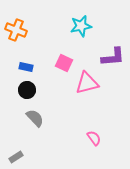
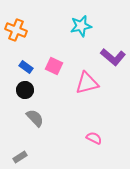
purple L-shape: rotated 45 degrees clockwise
pink square: moved 10 px left, 3 px down
blue rectangle: rotated 24 degrees clockwise
black circle: moved 2 px left
pink semicircle: rotated 28 degrees counterclockwise
gray rectangle: moved 4 px right
